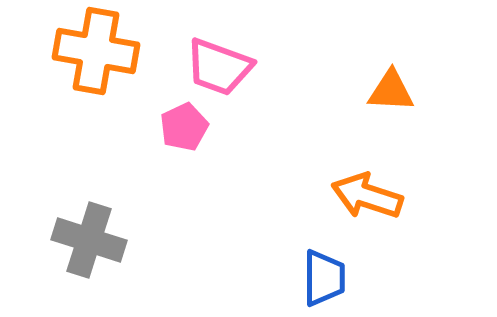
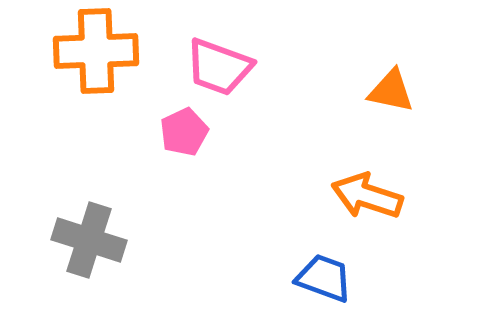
orange cross: rotated 12 degrees counterclockwise
orange triangle: rotated 9 degrees clockwise
pink pentagon: moved 5 px down
blue trapezoid: rotated 70 degrees counterclockwise
